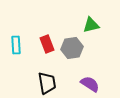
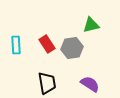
red rectangle: rotated 12 degrees counterclockwise
